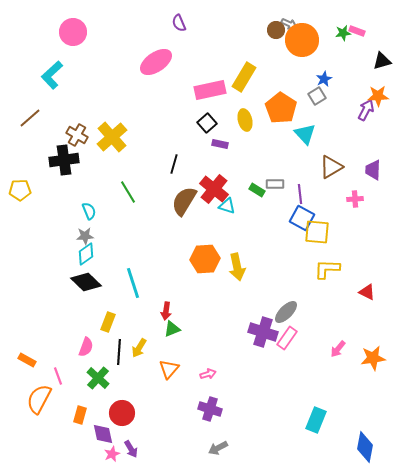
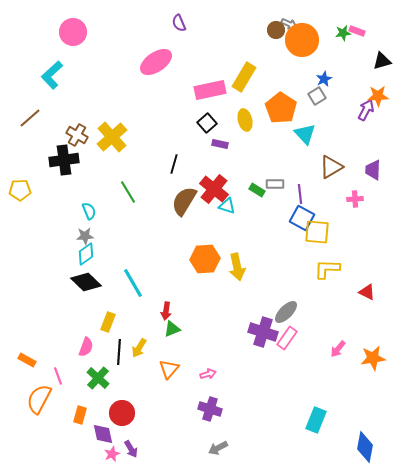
cyan line at (133, 283): rotated 12 degrees counterclockwise
